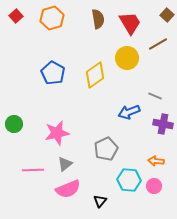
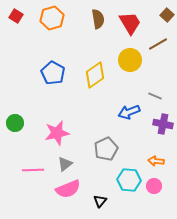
red square: rotated 16 degrees counterclockwise
yellow circle: moved 3 px right, 2 px down
green circle: moved 1 px right, 1 px up
